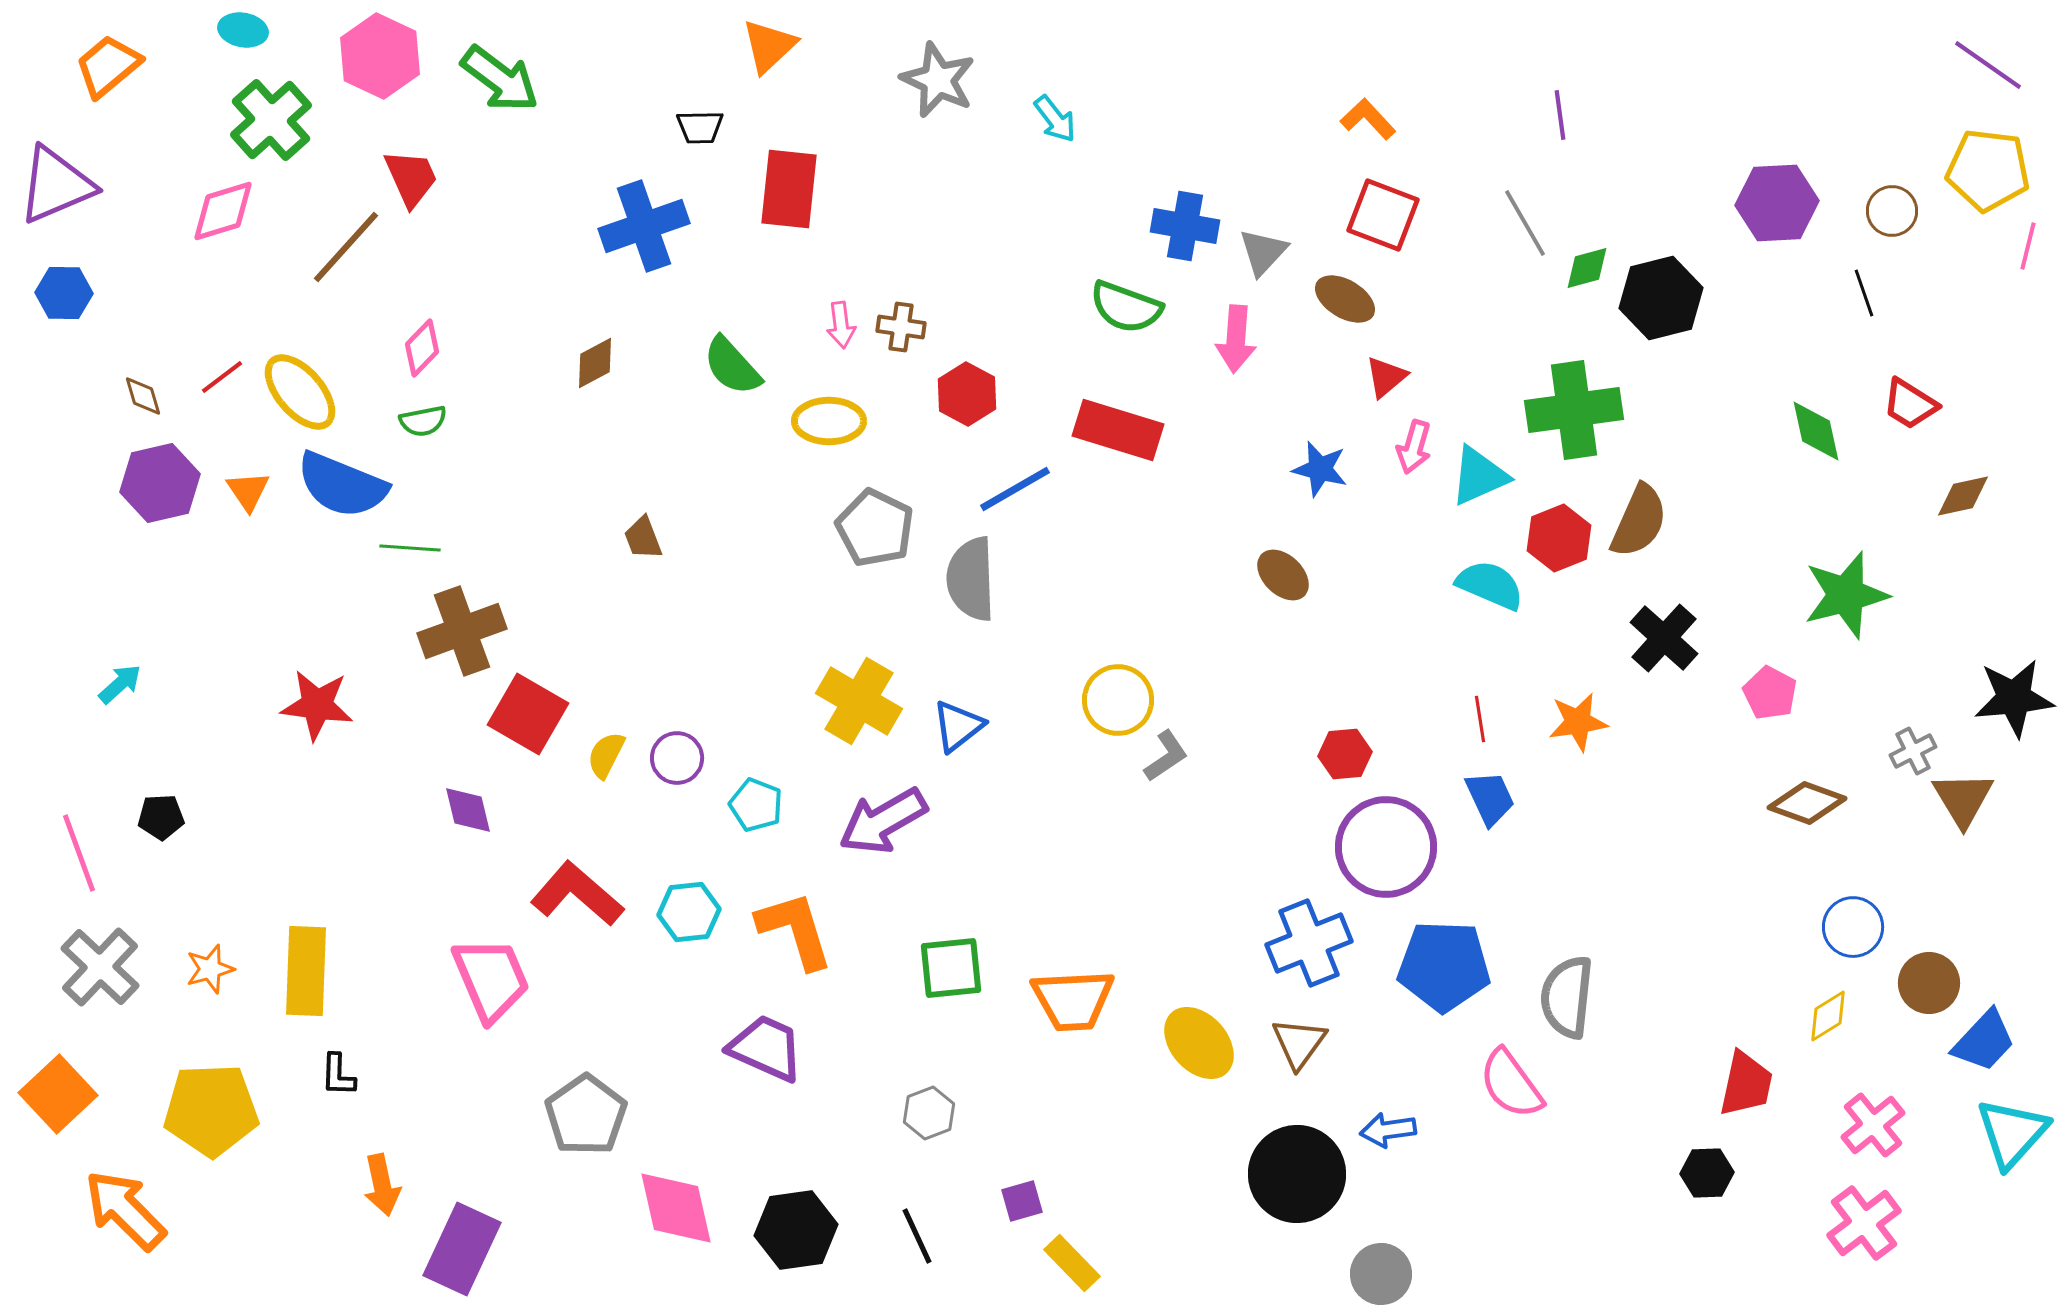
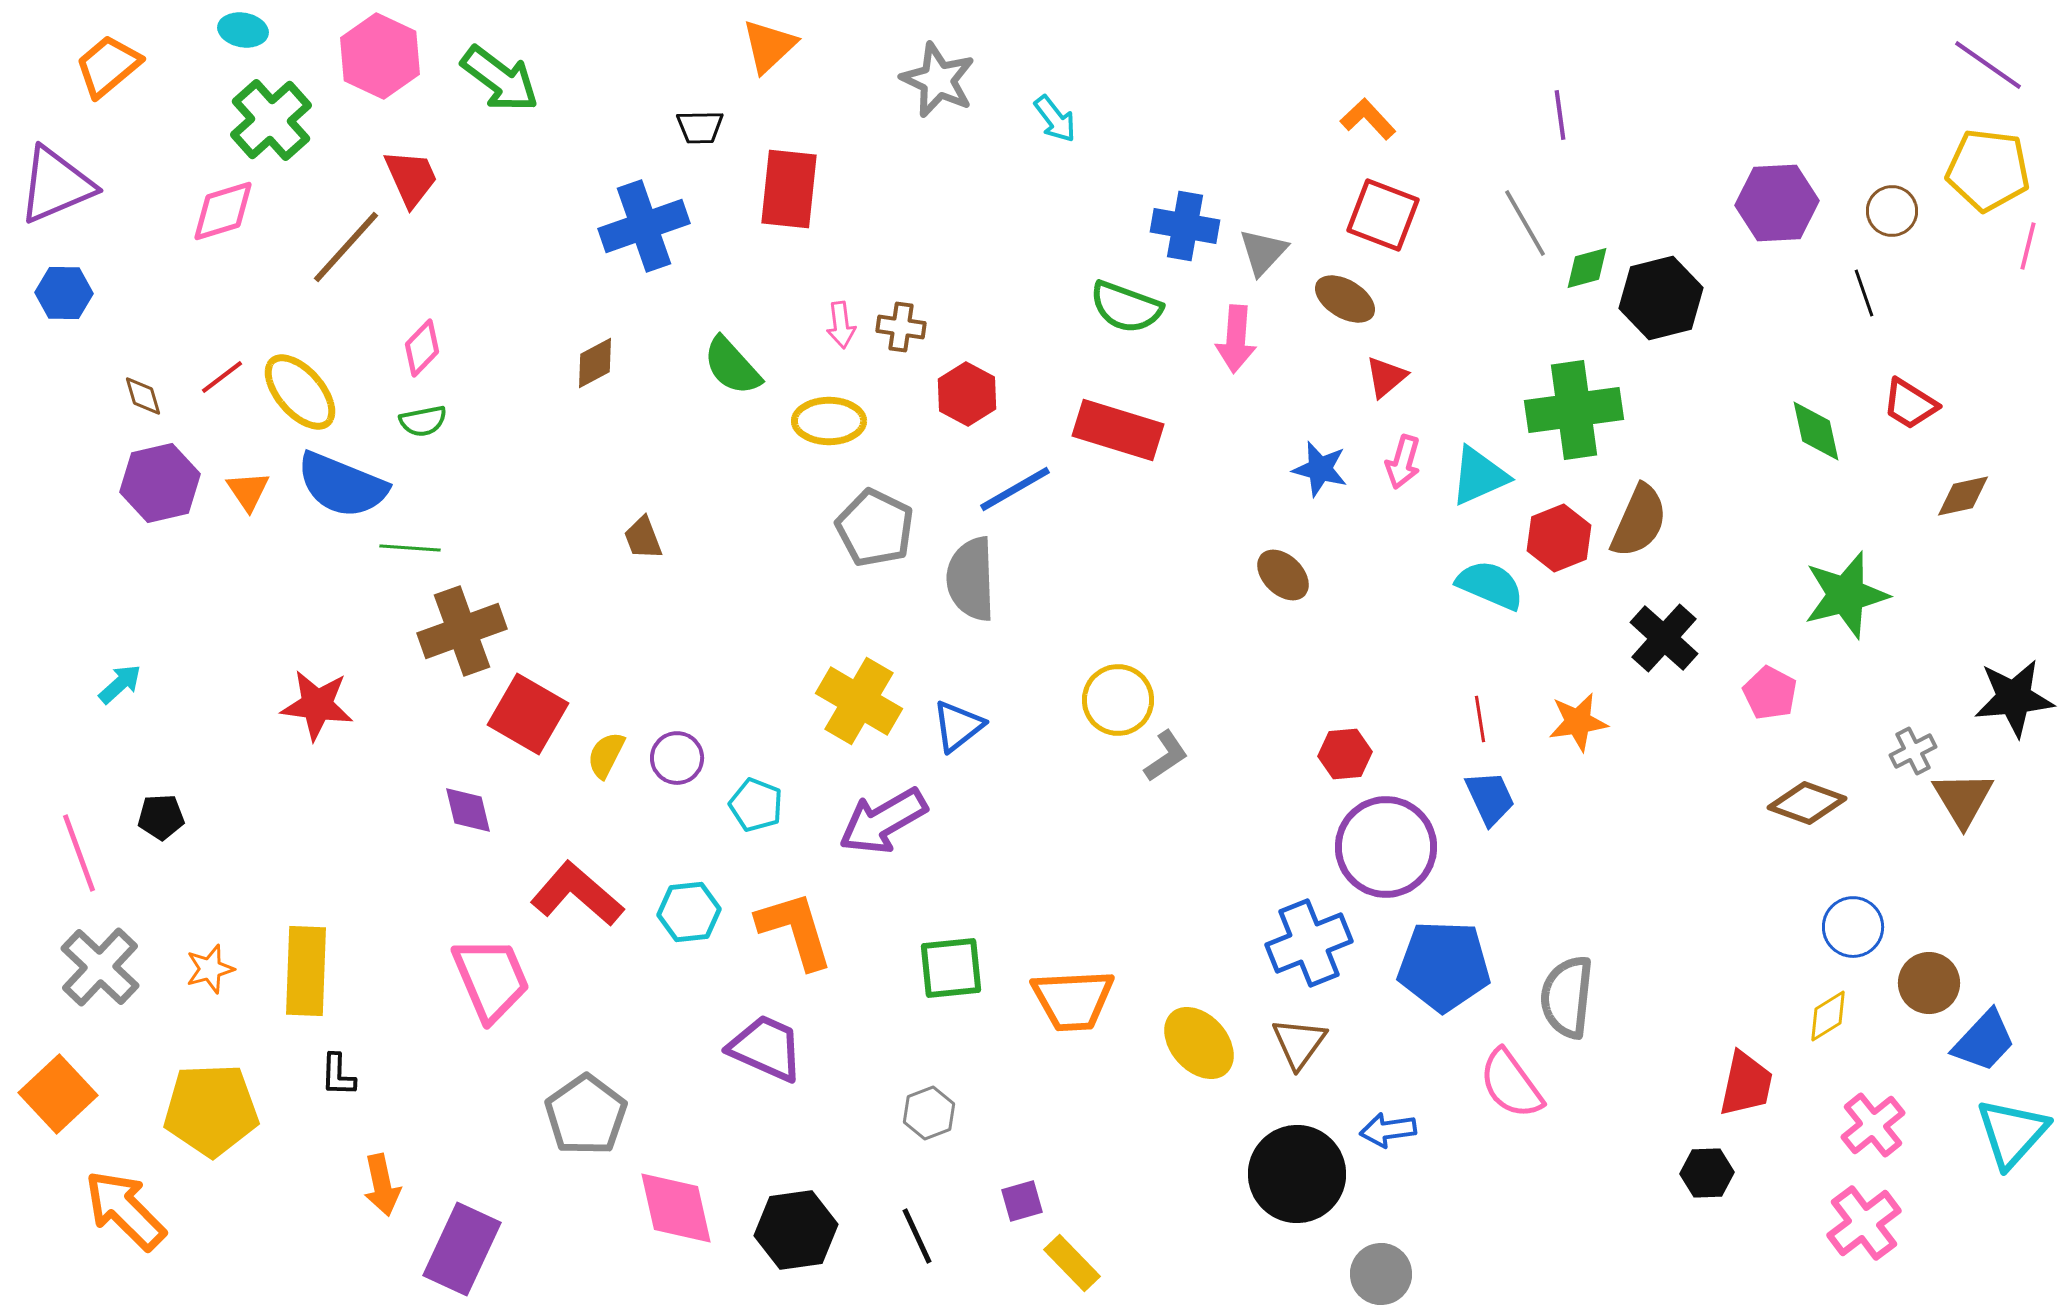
pink arrow at (1414, 447): moved 11 px left, 15 px down
